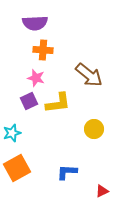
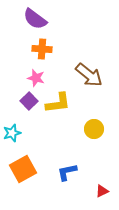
purple semicircle: moved 4 px up; rotated 40 degrees clockwise
orange cross: moved 1 px left, 1 px up
purple square: rotated 18 degrees counterclockwise
orange square: moved 6 px right, 1 px down
blue L-shape: rotated 15 degrees counterclockwise
